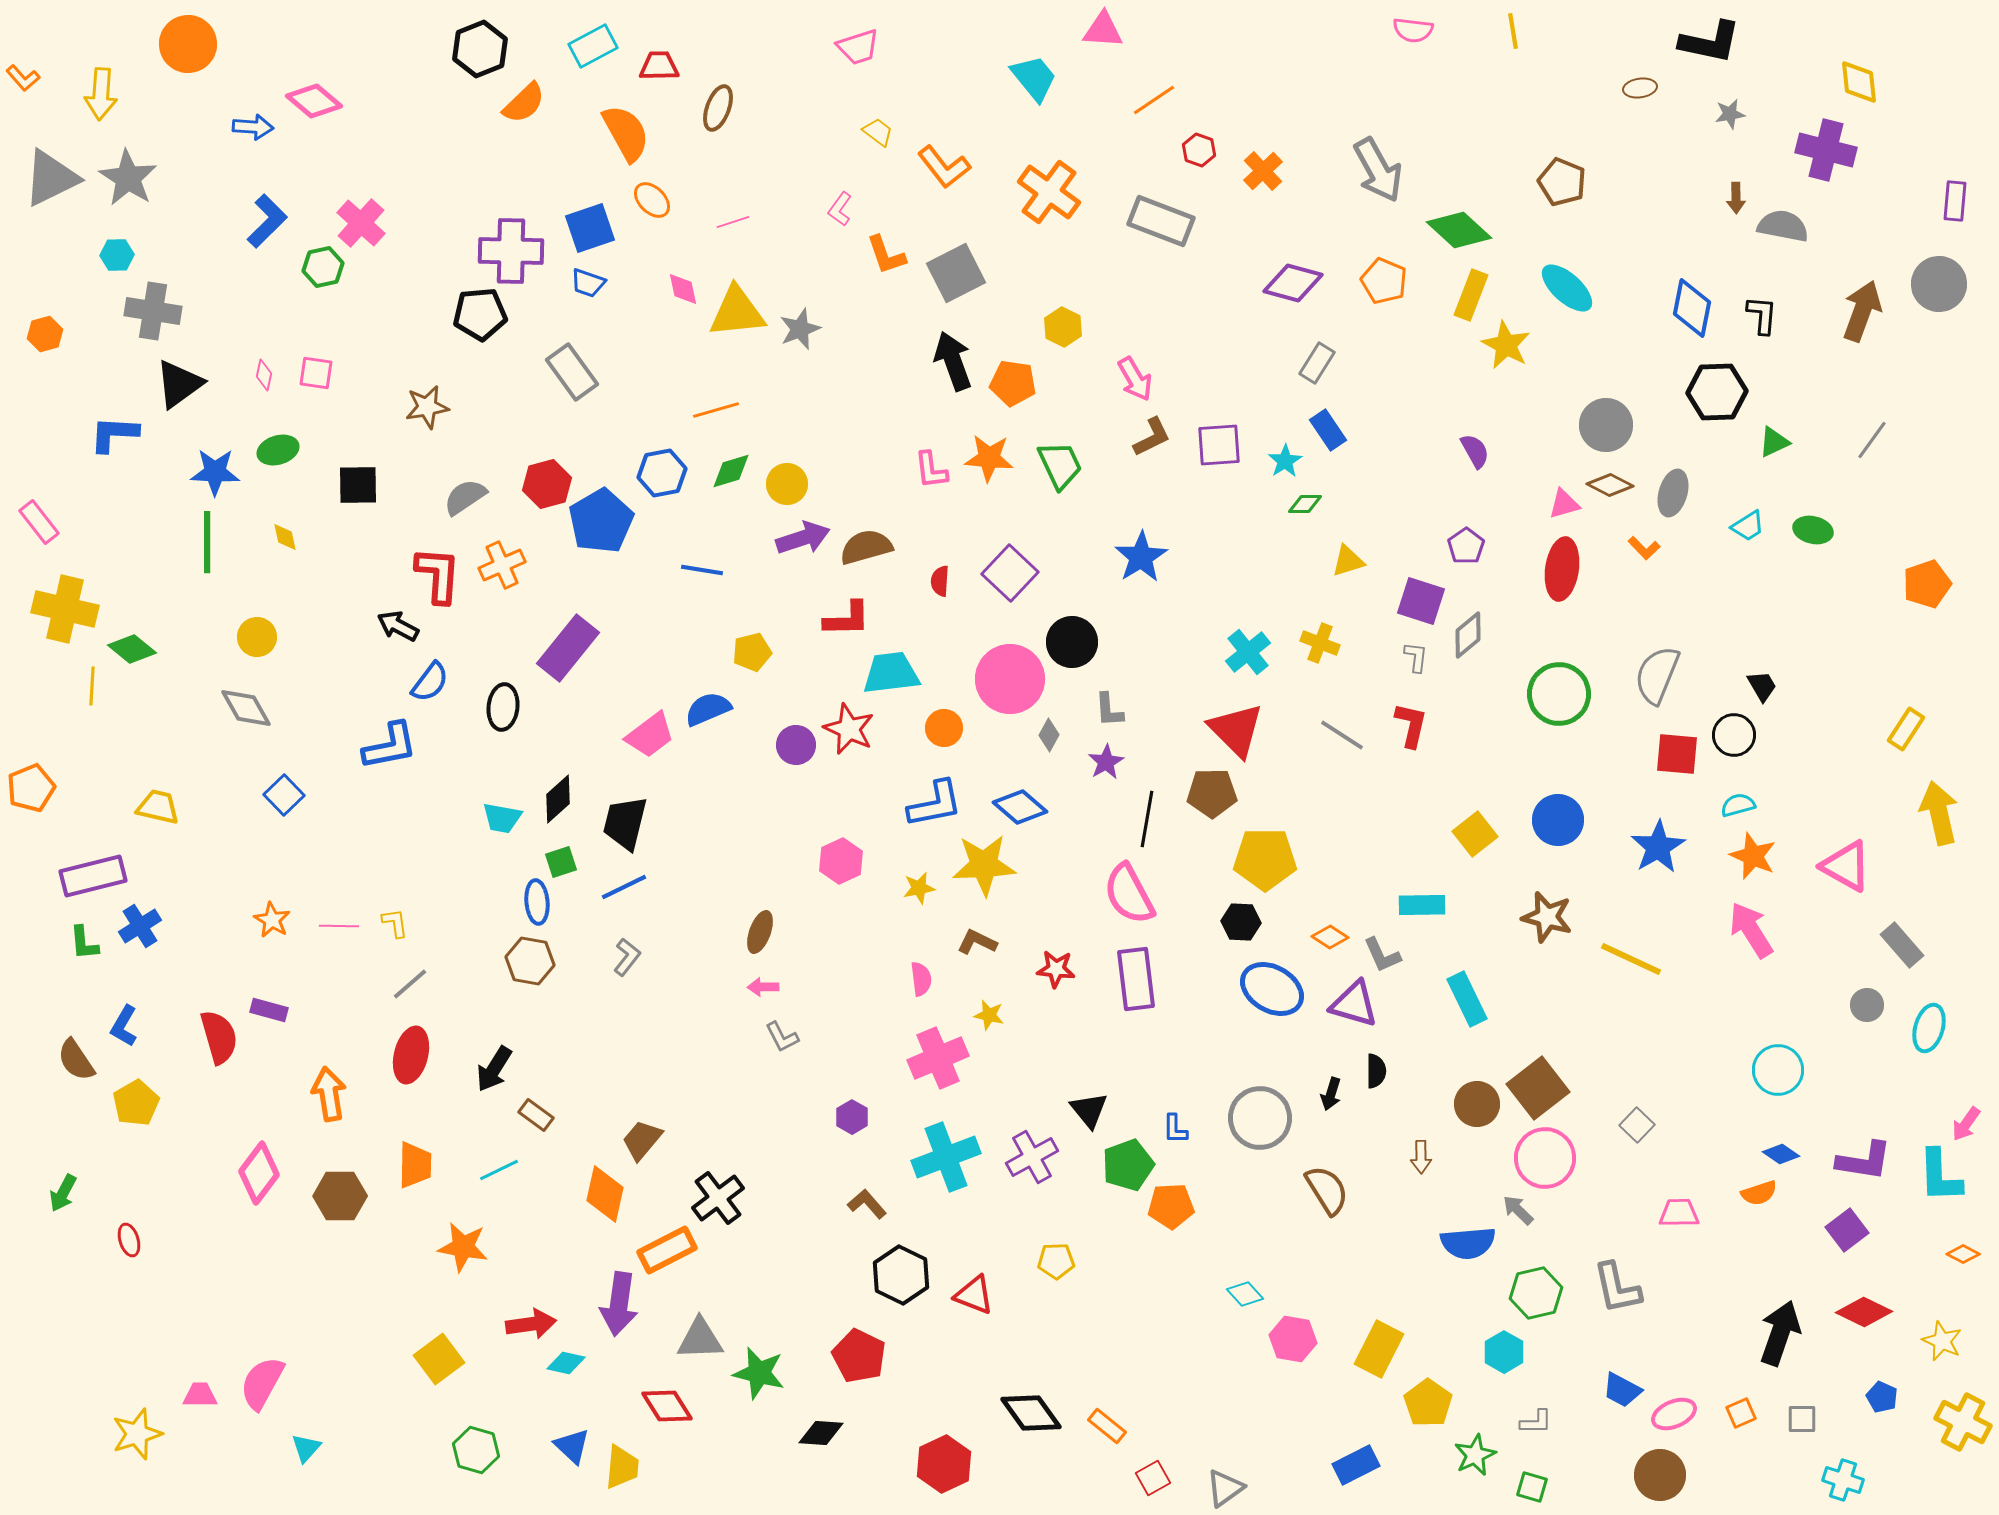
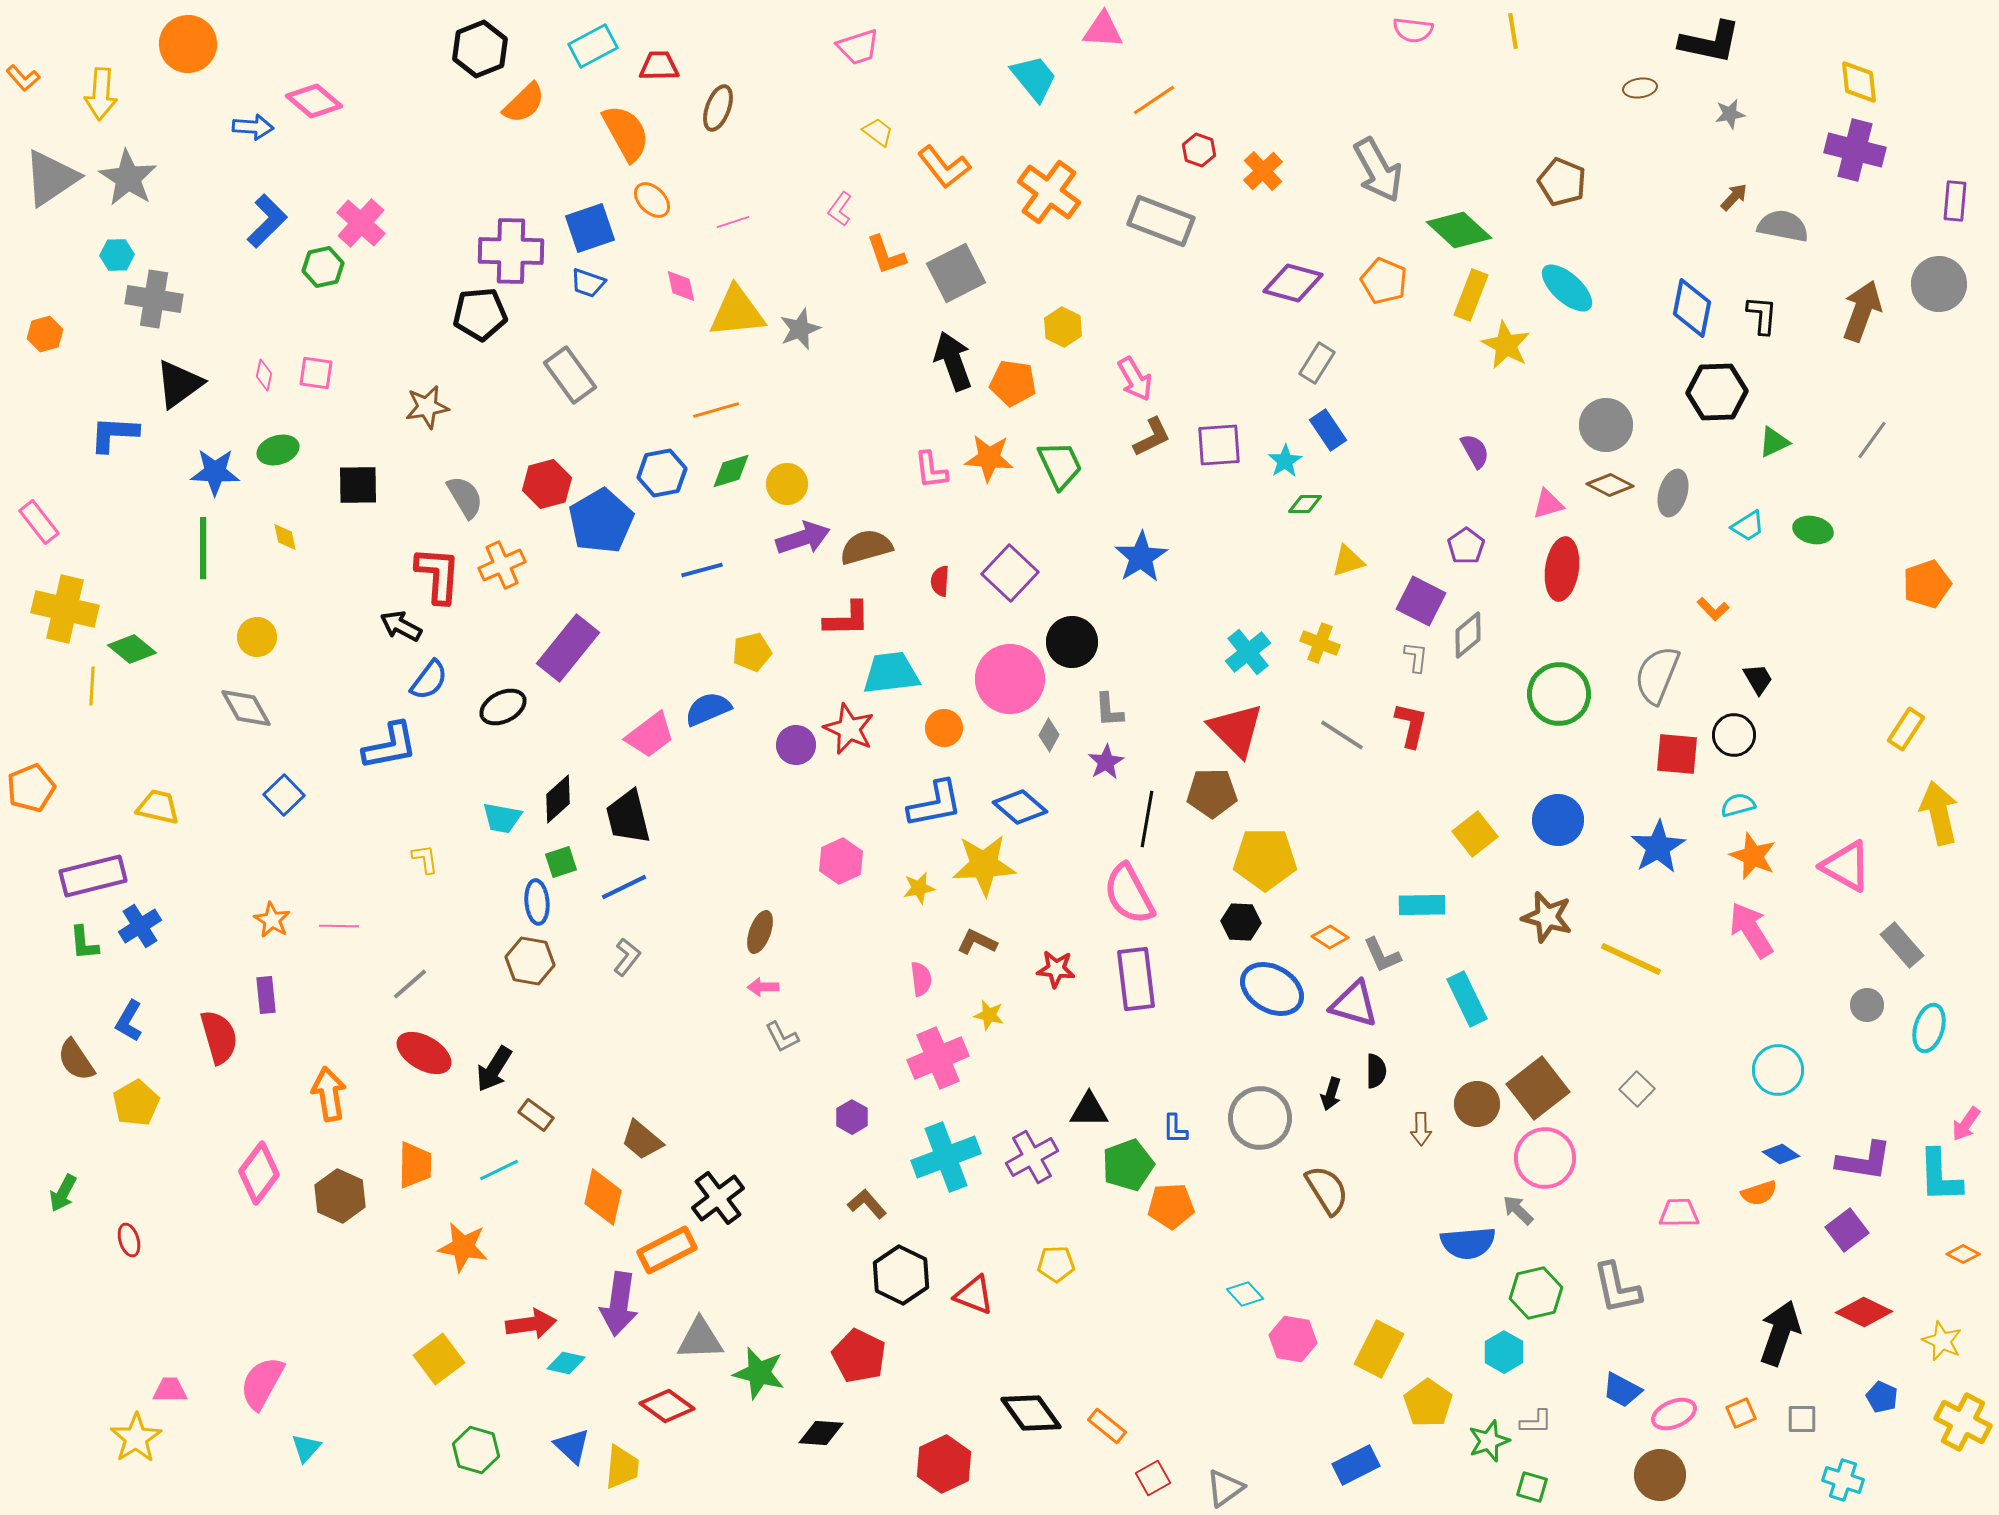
purple cross at (1826, 150): moved 29 px right
gray triangle at (51, 178): rotated 8 degrees counterclockwise
brown arrow at (1736, 198): moved 2 px left, 1 px up; rotated 136 degrees counterclockwise
pink diamond at (683, 289): moved 2 px left, 3 px up
gray cross at (153, 311): moved 1 px right, 12 px up
gray rectangle at (572, 372): moved 2 px left, 3 px down
gray semicircle at (465, 497): rotated 93 degrees clockwise
pink triangle at (1564, 504): moved 16 px left
green line at (207, 542): moved 4 px left, 6 px down
orange L-shape at (1644, 548): moved 69 px right, 61 px down
blue line at (702, 570): rotated 24 degrees counterclockwise
purple square at (1421, 601): rotated 9 degrees clockwise
black arrow at (398, 626): moved 3 px right
blue semicircle at (430, 682): moved 1 px left, 2 px up
black trapezoid at (1762, 686): moved 4 px left, 7 px up
black ellipse at (503, 707): rotated 57 degrees clockwise
black trapezoid at (625, 823): moved 3 px right, 6 px up; rotated 28 degrees counterclockwise
yellow L-shape at (395, 923): moved 30 px right, 64 px up
purple rectangle at (269, 1010): moved 3 px left, 15 px up; rotated 69 degrees clockwise
blue L-shape at (124, 1026): moved 5 px right, 5 px up
red ellipse at (411, 1055): moved 13 px right, 2 px up; rotated 74 degrees counterclockwise
black triangle at (1089, 1110): rotated 51 degrees counterclockwise
gray square at (1637, 1125): moved 36 px up
brown trapezoid at (642, 1140): rotated 90 degrees counterclockwise
brown arrow at (1421, 1157): moved 28 px up
orange diamond at (605, 1194): moved 2 px left, 3 px down
brown hexagon at (340, 1196): rotated 24 degrees clockwise
yellow pentagon at (1056, 1261): moved 3 px down
pink trapezoid at (200, 1395): moved 30 px left, 5 px up
red diamond at (667, 1406): rotated 22 degrees counterclockwise
yellow star at (137, 1434): moved 1 px left, 4 px down; rotated 15 degrees counterclockwise
green star at (1475, 1455): moved 14 px right, 14 px up; rotated 6 degrees clockwise
